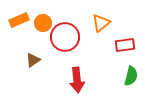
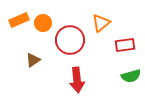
red circle: moved 5 px right, 3 px down
green semicircle: rotated 60 degrees clockwise
